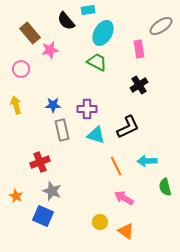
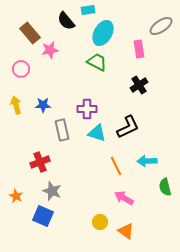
blue star: moved 10 px left
cyan triangle: moved 1 px right, 2 px up
